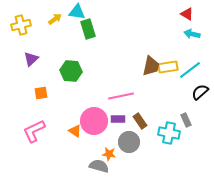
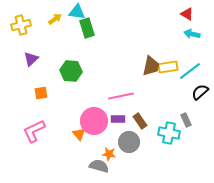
green rectangle: moved 1 px left, 1 px up
cyan line: moved 1 px down
orange triangle: moved 4 px right, 3 px down; rotated 16 degrees clockwise
